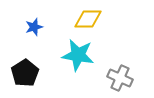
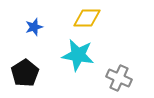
yellow diamond: moved 1 px left, 1 px up
gray cross: moved 1 px left
